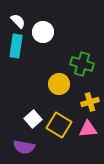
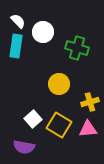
green cross: moved 5 px left, 16 px up
